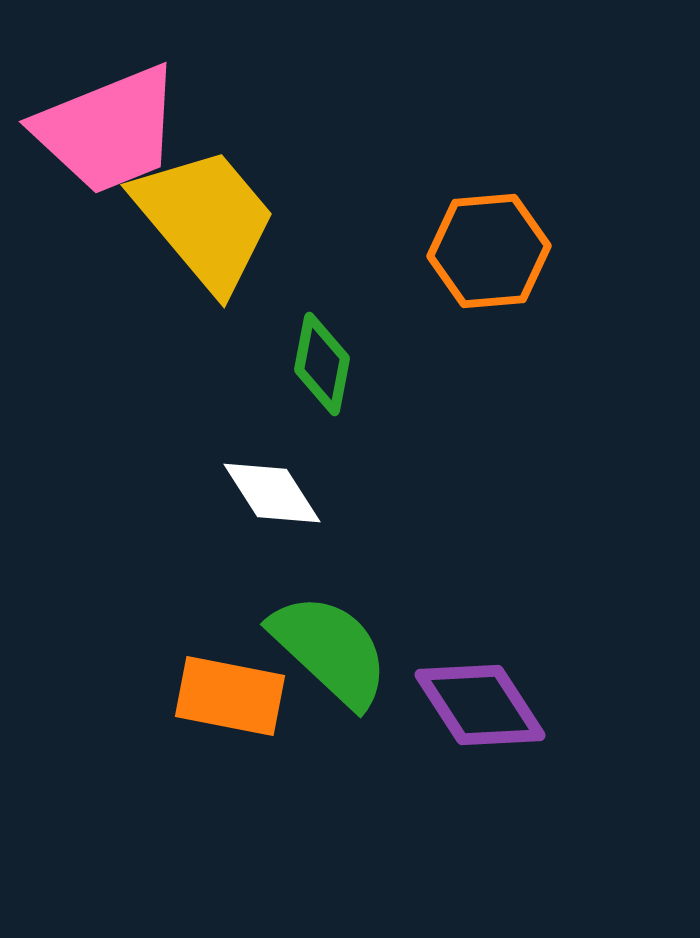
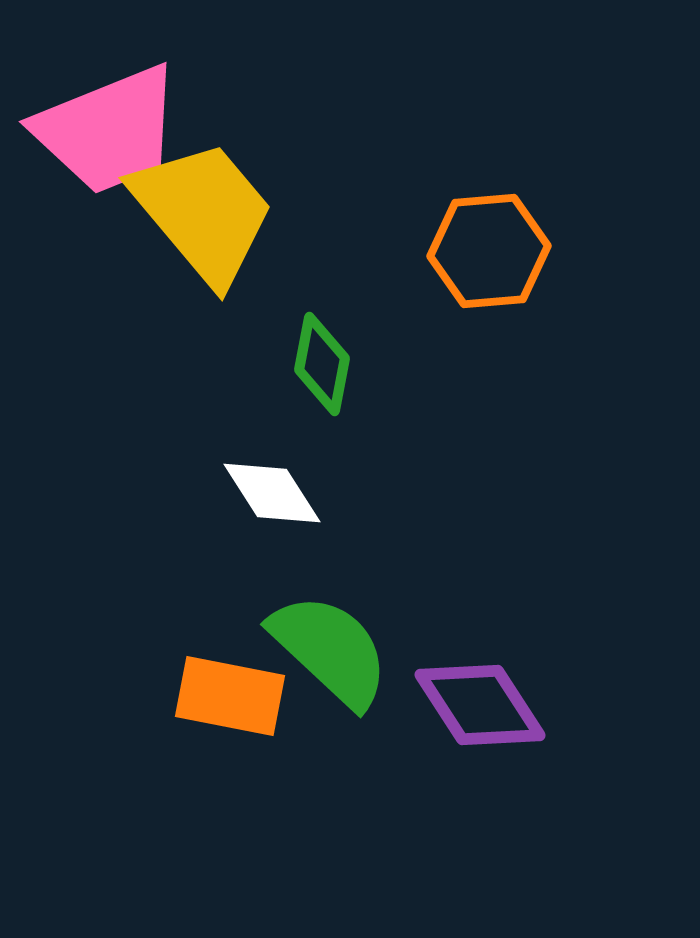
yellow trapezoid: moved 2 px left, 7 px up
